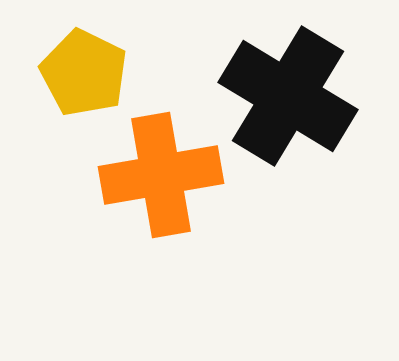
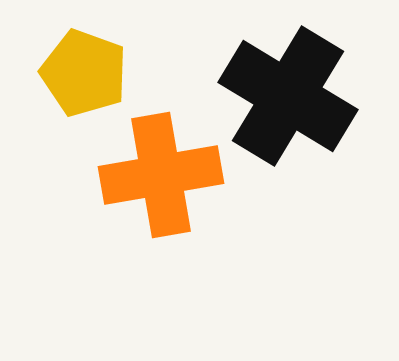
yellow pentagon: rotated 6 degrees counterclockwise
